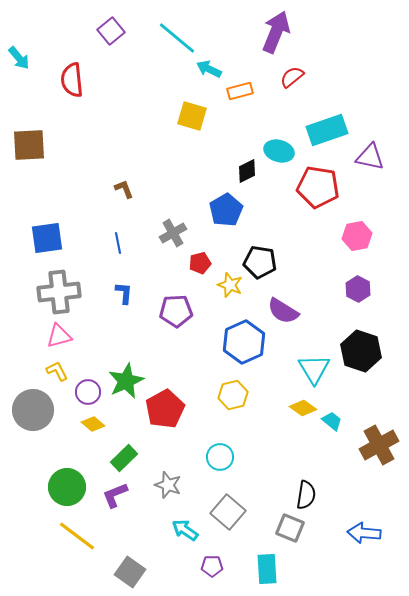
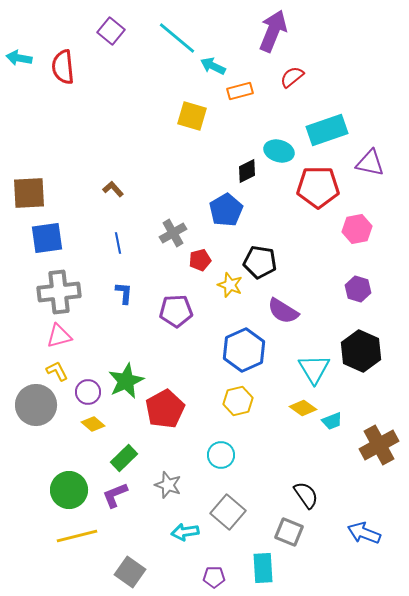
purple square at (111, 31): rotated 12 degrees counterclockwise
purple arrow at (276, 32): moved 3 px left, 1 px up
cyan arrow at (19, 58): rotated 140 degrees clockwise
cyan arrow at (209, 69): moved 4 px right, 3 px up
red semicircle at (72, 80): moved 9 px left, 13 px up
brown square at (29, 145): moved 48 px down
purple triangle at (370, 157): moved 6 px down
red pentagon at (318, 187): rotated 9 degrees counterclockwise
brown L-shape at (124, 189): moved 11 px left; rotated 20 degrees counterclockwise
pink hexagon at (357, 236): moved 7 px up
red pentagon at (200, 263): moved 3 px up
purple hexagon at (358, 289): rotated 10 degrees counterclockwise
blue hexagon at (244, 342): moved 8 px down
black hexagon at (361, 351): rotated 6 degrees clockwise
yellow hexagon at (233, 395): moved 5 px right, 6 px down
gray circle at (33, 410): moved 3 px right, 5 px up
cyan trapezoid at (332, 421): rotated 120 degrees clockwise
cyan circle at (220, 457): moved 1 px right, 2 px up
green circle at (67, 487): moved 2 px right, 3 px down
black semicircle at (306, 495): rotated 44 degrees counterclockwise
gray square at (290, 528): moved 1 px left, 4 px down
cyan arrow at (185, 530): moved 2 px down; rotated 44 degrees counterclockwise
blue arrow at (364, 533): rotated 16 degrees clockwise
yellow line at (77, 536): rotated 51 degrees counterclockwise
purple pentagon at (212, 566): moved 2 px right, 11 px down
cyan rectangle at (267, 569): moved 4 px left, 1 px up
